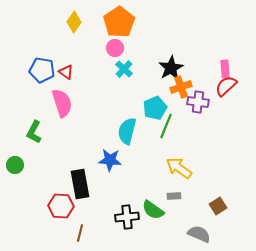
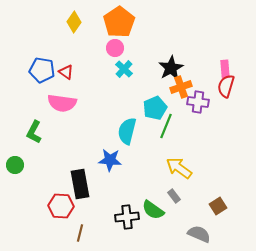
red semicircle: rotated 30 degrees counterclockwise
pink semicircle: rotated 116 degrees clockwise
gray rectangle: rotated 56 degrees clockwise
